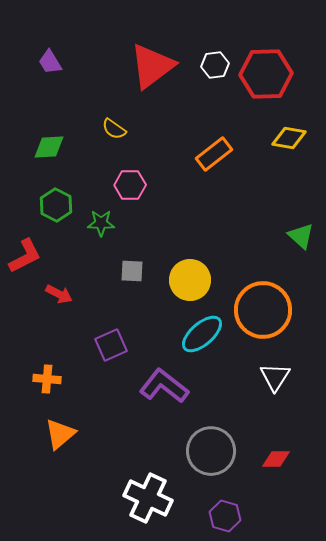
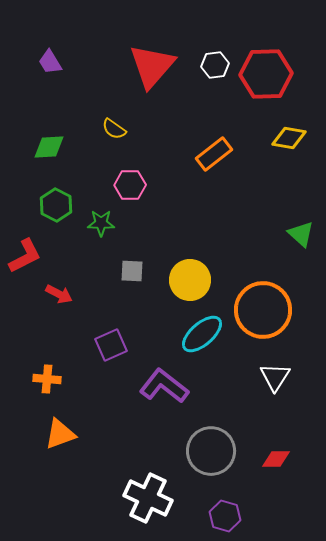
red triangle: rotated 12 degrees counterclockwise
green triangle: moved 2 px up
orange triangle: rotated 20 degrees clockwise
